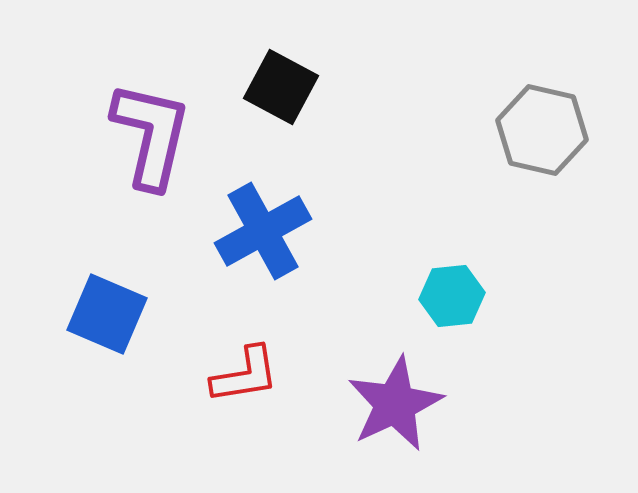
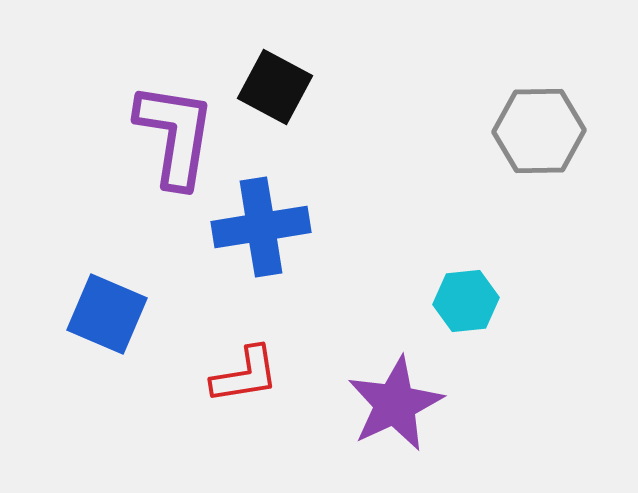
black square: moved 6 px left
gray hexagon: moved 3 px left, 1 px down; rotated 14 degrees counterclockwise
purple L-shape: moved 24 px right; rotated 4 degrees counterclockwise
blue cross: moved 2 px left, 4 px up; rotated 20 degrees clockwise
cyan hexagon: moved 14 px right, 5 px down
